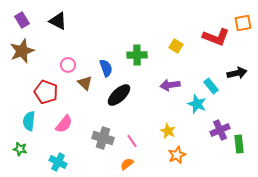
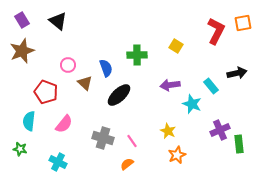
black triangle: rotated 12 degrees clockwise
red L-shape: moved 6 px up; rotated 84 degrees counterclockwise
cyan star: moved 5 px left
